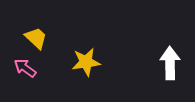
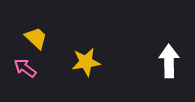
white arrow: moved 1 px left, 2 px up
